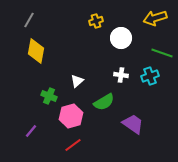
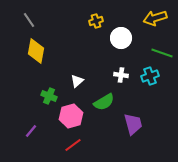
gray line: rotated 63 degrees counterclockwise
purple trapezoid: rotated 40 degrees clockwise
